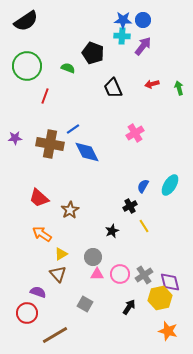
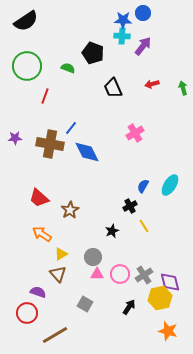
blue circle: moved 7 px up
green arrow: moved 4 px right
blue line: moved 2 px left, 1 px up; rotated 16 degrees counterclockwise
